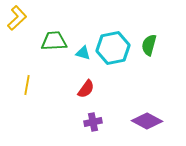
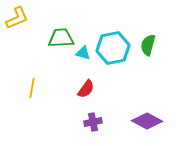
yellow L-shape: rotated 20 degrees clockwise
green trapezoid: moved 7 px right, 3 px up
green semicircle: moved 1 px left
yellow line: moved 5 px right, 3 px down
